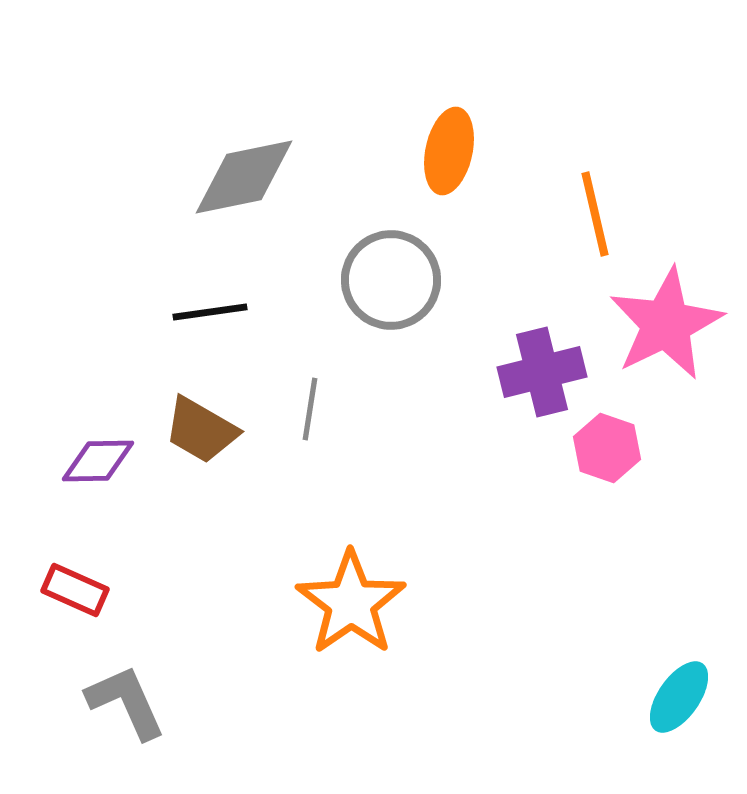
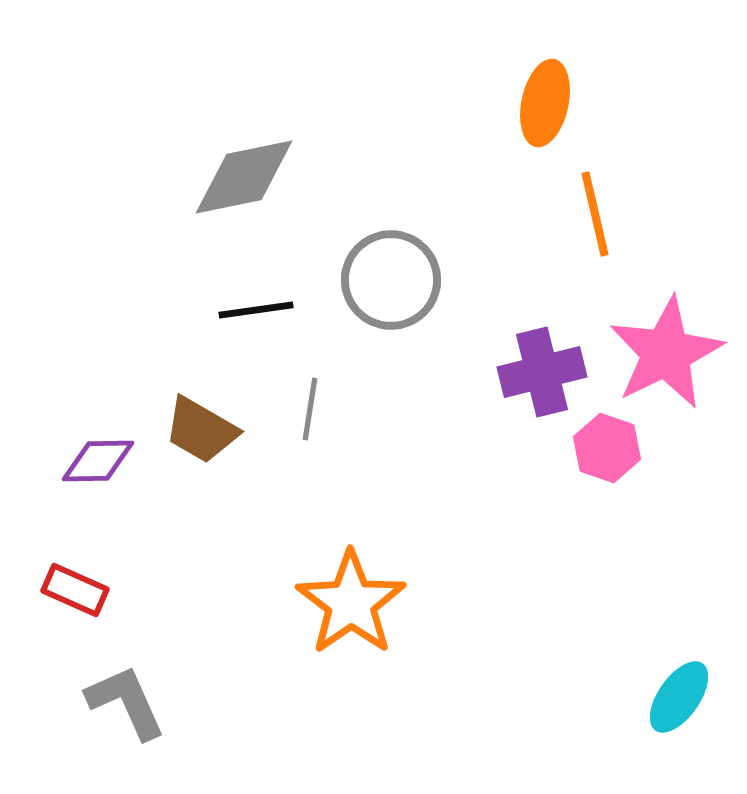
orange ellipse: moved 96 px right, 48 px up
black line: moved 46 px right, 2 px up
pink star: moved 29 px down
